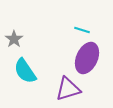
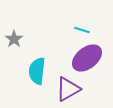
purple ellipse: rotated 28 degrees clockwise
cyan semicircle: moved 12 px right; rotated 40 degrees clockwise
purple triangle: rotated 12 degrees counterclockwise
